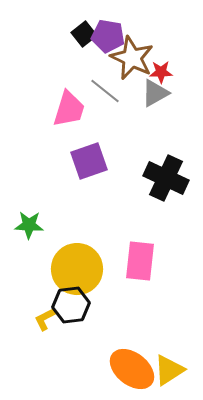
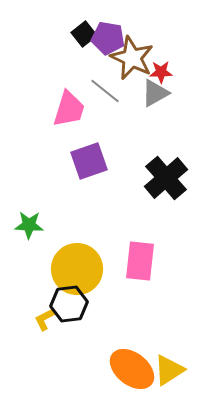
purple pentagon: moved 2 px down
black cross: rotated 24 degrees clockwise
black hexagon: moved 2 px left, 1 px up
